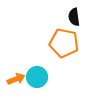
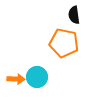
black semicircle: moved 2 px up
orange arrow: rotated 24 degrees clockwise
